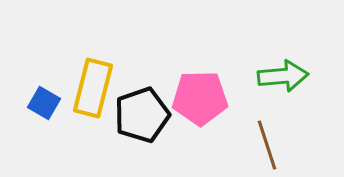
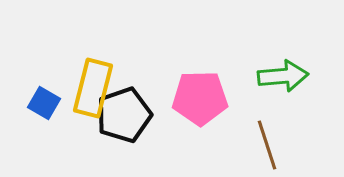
black pentagon: moved 18 px left
